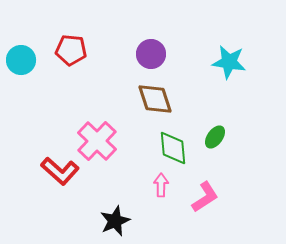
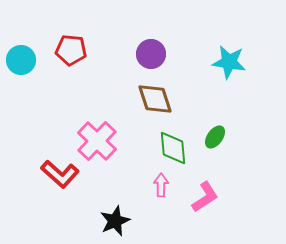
red L-shape: moved 3 px down
